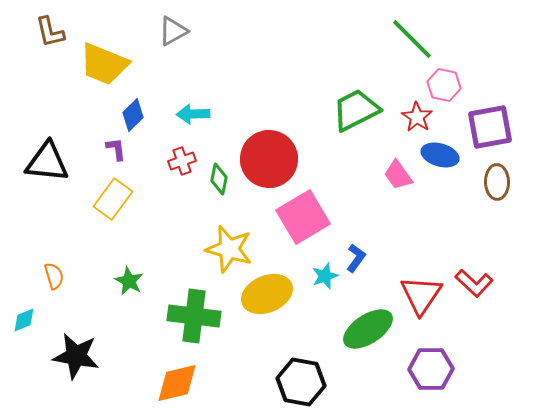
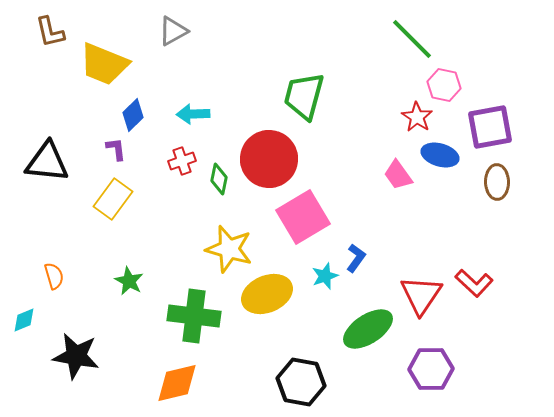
green trapezoid: moved 52 px left, 14 px up; rotated 48 degrees counterclockwise
